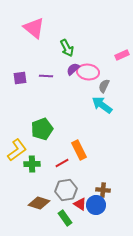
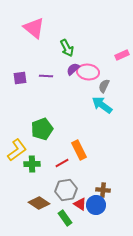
brown diamond: rotated 15 degrees clockwise
